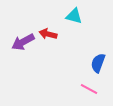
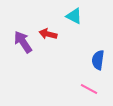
cyan triangle: rotated 12 degrees clockwise
purple arrow: rotated 85 degrees clockwise
blue semicircle: moved 3 px up; rotated 12 degrees counterclockwise
